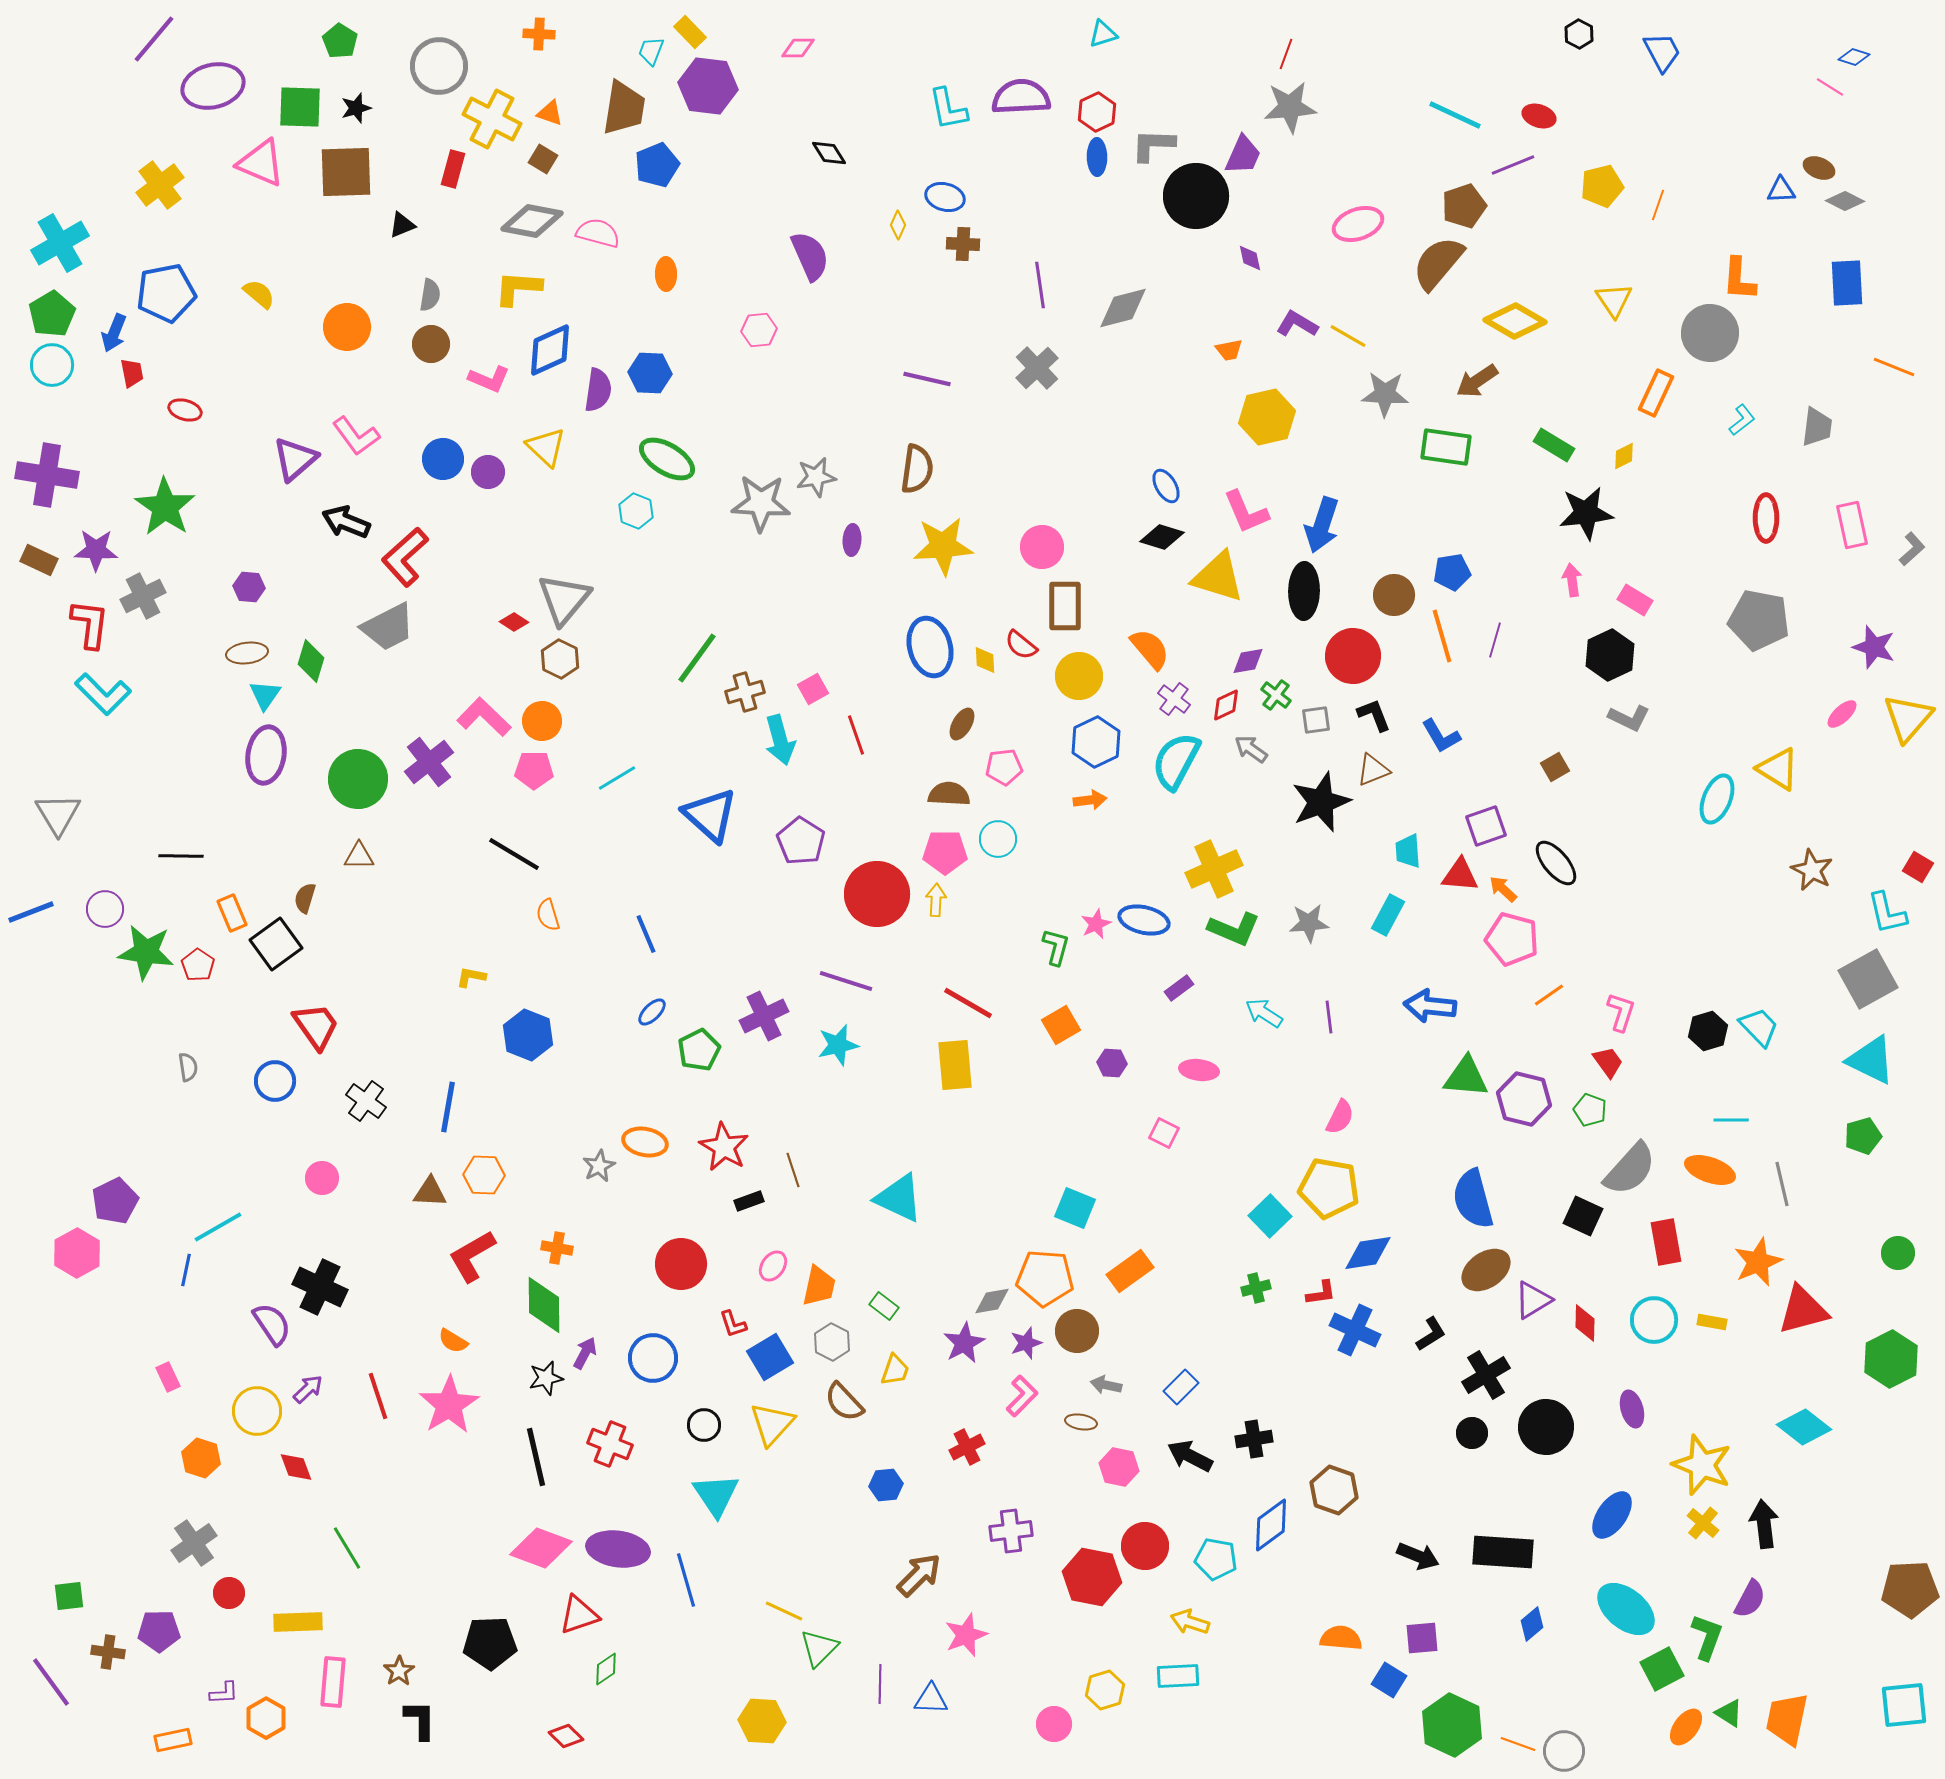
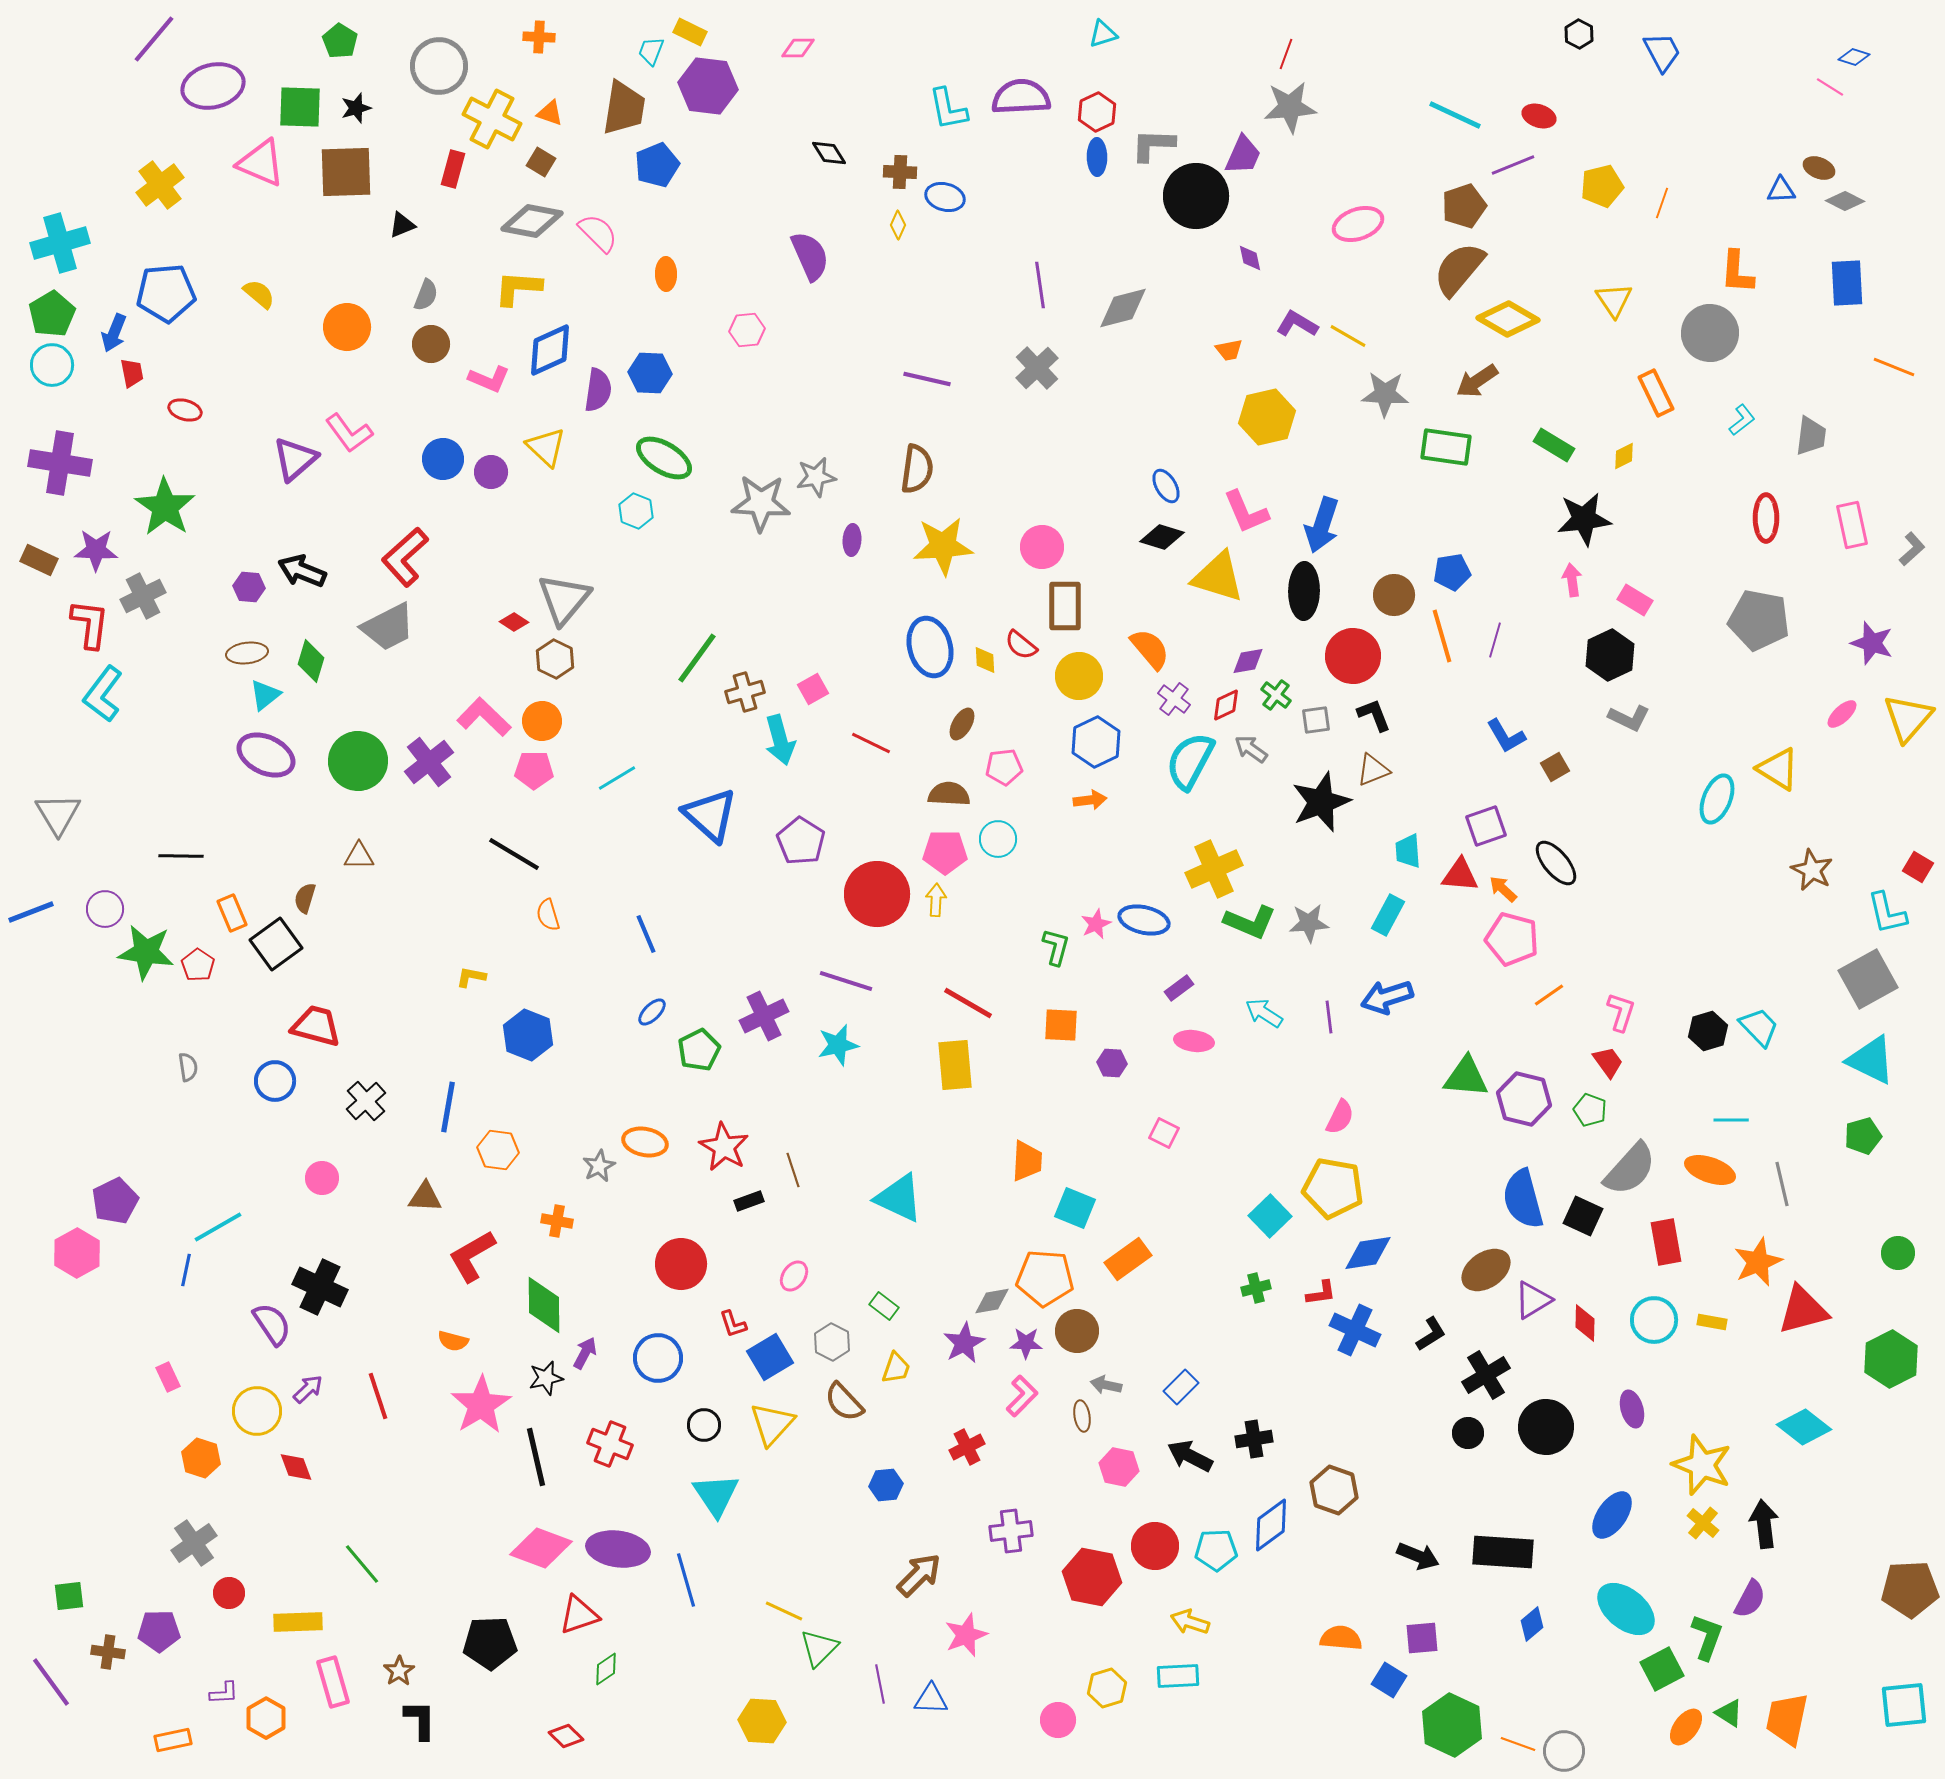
yellow rectangle at (690, 32): rotated 20 degrees counterclockwise
orange cross at (539, 34): moved 3 px down
brown square at (543, 159): moved 2 px left, 3 px down
orange line at (1658, 205): moved 4 px right, 2 px up
pink semicircle at (598, 233): rotated 30 degrees clockwise
cyan cross at (60, 243): rotated 14 degrees clockwise
brown cross at (963, 244): moved 63 px left, 72 px up
brown semicircle at (1438, 263): moved 21 px right, 6 px down
orange L-shape at (1739, 279): moved 2 px left, 7 px up
blue pentagon at (166, 293): rotated 6 degrees clockwise
gray semicircle at (430, 295): moved 4 px left; rotated 12 degrees clockwise
yellow diamond at (1515, 321): moved 7 px left, 2 px up
pink hexagon at (759, 330): moved 12 px left
orange rectangle at (1656, 393): rotated 51 degrees counterclockwise
gray trapezoid at (1817, 427): moved 6 px left, 9 px down
pink L-shape at (356, 436): moved 7 px left, 3 px up
green ellipse at (667, 459): moved 3 px left, 1 px up
purple circle at (488, 472): moved 3 px right
purple cross at (47, 475): moved 13 px right, 12 px up
black star at (1586, 513): moved 2 px left, 6 px down
black arrow at (346, 522): moved 44 px left, 49 px down
purple star at (1874, 647): moved 2 px left, 4 px up
brown hexagon at (560, 659): moved 5 px left
cyan L-shape at (103, 694): rotated 82 degrees clockwise
cyan triangle at (265, 695): rotated 16 degrees clockwise
red line at (856, 735): moved 15 px right, 8 px down; rotated 45 degrees counterclockwise
blue L-shape at (1441, 736): moved 65 px right
purple ellipse at (266, 755): rotated 74 degrees counterclockwise
cyan semicircle at (1176, 761): moved 14 px right
green circle at (358, 779): moved 18 px up
green L-shape at (1234, 929): moved 16 px right, 7 px up
blue arrow at (1430, 1006): moved 43 px left, 9 px up; rotated 24 degrees counterclockwise
orange square at (1061, 1025): rotated 33 degrees clockwise
red trapezoid at (316, 1026): rotated 40 degrees counterclockwise
pink ellipse at (1199, 1070): moved 5 px left, 29 px up
black cross at (366, 1101): rotated 12 degrees clockwise
orange hexagon at (484, 1175): moved 14 px right, 25 px up; rotated 6 degrees clockwise
yellow pentagon at (1329, 1188): moved 4 px right
brown triangle at (430, 1192): moved 5 px left, 5 px down
blue semicircle at (1473, 1199): moved 50 px right
orange cross at (557, 1248): moved 27 px up
pink ellipse at (773, 1266): moved 21 px right, 10 px down
orange rectangle at (1130, 1271): moved 2 px left, 12 px up
orange trapezoid at (819, 1286): moved 208 px right, 125 px up; rotated 9 degrees counterclockwise
orange semicircle at (453, 1341): rotated 16 degrees counterclockwise
purple star at (1026, 1343): rotated 20 degrees clockwise
blue circle at (653, 1358): moved 5 px right
yellow trapezoid at (895, 1370): moved 1 px right, 2 px up
pink star at (449, 1405): moved 32 px right
brown ellipse at (1081, 1422): moved 1 px right, 6 px up; rotated 72 degrees clockwise
black circle at (1472, 1433): moved 4 px left
red circle at (1145, 1546): moved 10 px right
green line at (347, 1548): moved 15 px right, 16 px down; rotated 9 degrees counterclockwise
cyan pentagon at (1216, 1559): moved 9 px up; rotated 12 degrees counterclockwise
pink rectangle at (333, 1682): rotated 21 degrees counterclockwise
purple line at (880, 1684): rotated 12 degrees counterclockwise
yellow hexagon at (1105, 1690): moved 2 px right, 2 px up
pink circle at (1054, 1724): moved 4 px right, 4 px up
